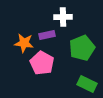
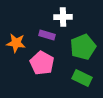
purple rectangle: rotated 28 degrees clockwise
orange star: moved 8 px left
green pentagon: moved 1 px right, 1 px up
green rectangle: moved 5 px left, 6 px up
